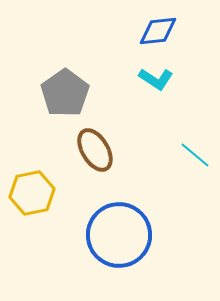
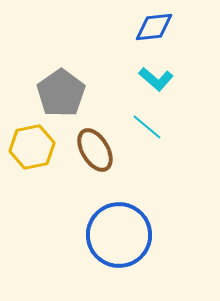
blue diamond: moved 4 px left, 4 px up
cyan L-shape: rotated 8 degrees clockwise
gray pentagon: moved 4 px left
cyan line: moved 48 px left, 28 px up
yellow hexagon: moved 46 px up
